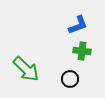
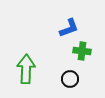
blue L-shape: moved 9 px left, 3 px down
green arrow: rotated 132 degrees counterclockwise
